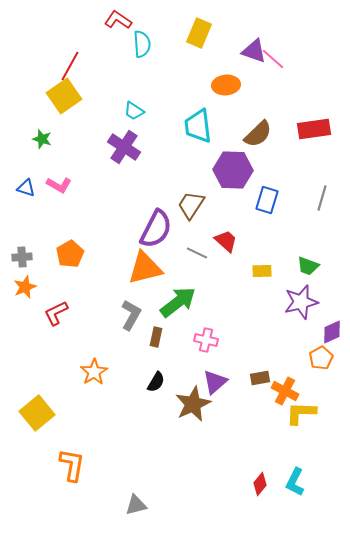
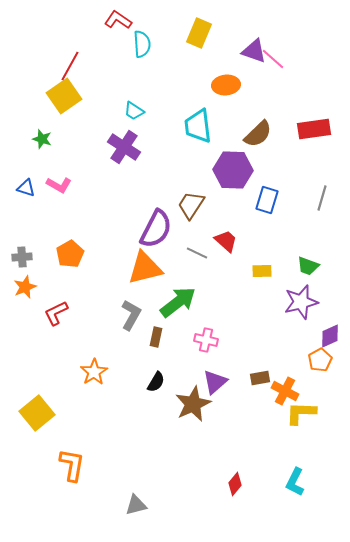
purple diamond at (332, 332): moved 2 px left, 4 px down
orange pentagon at (321, 358): moved 1 px left, 2 px down
red diamond at (260, 484): moved 25 px left
